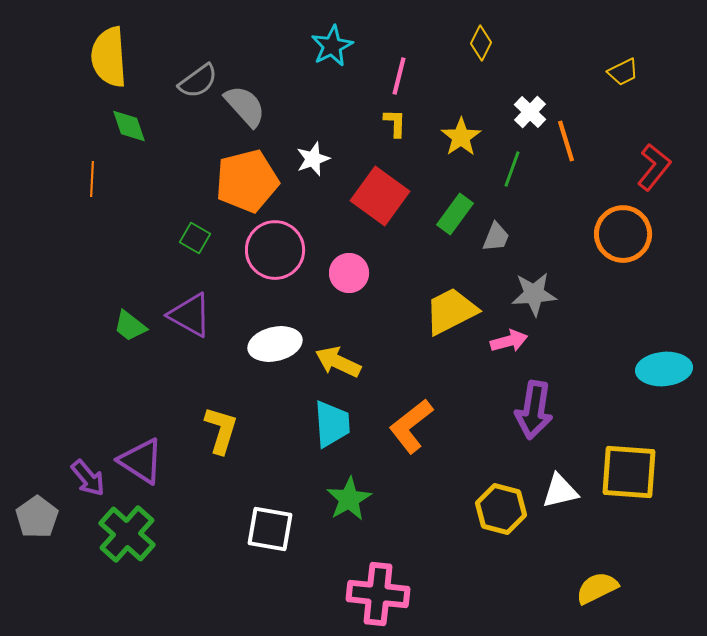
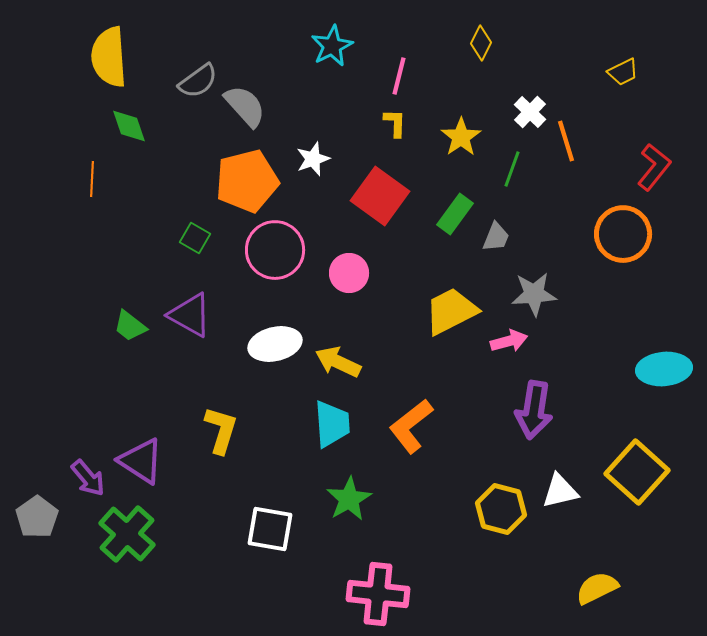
yellow square at (629, 472): moved 8 px right; rotated 38 degrees clockwise
